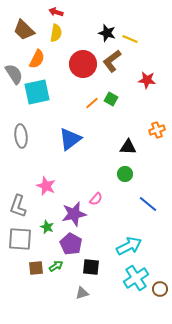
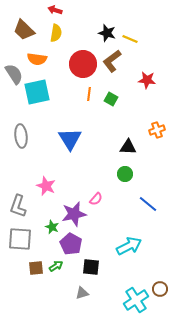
red arrow: moved 1 px left, 2 px up
orange semicircle: rotated 72 degrees clockwise
orange line: moved 3 px left, 9 px up; rotated 40 degrees counterclockwise
blue triangle: rotated 25 degrees counterclockwise
green star: moved 5 px right
cyan cross: moved 22 px down
